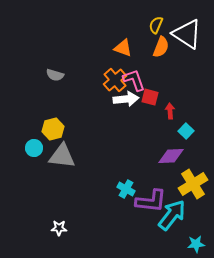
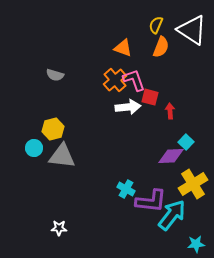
white triangle: moved 5 px right, 4 px up
white arrow: moved 2 px right, 8 px down
cyan square: moved 11 px down
